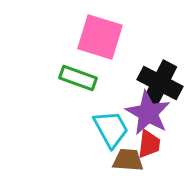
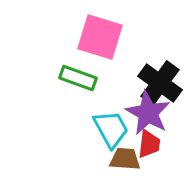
black cross: rotated 9 degrees clockwise
brown trapezoid: moved 3 px left, 1 px up
